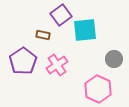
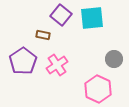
purple square: rotated 15 degrees counterclockwise
cyan square: moved 7 px right, 12 px up
